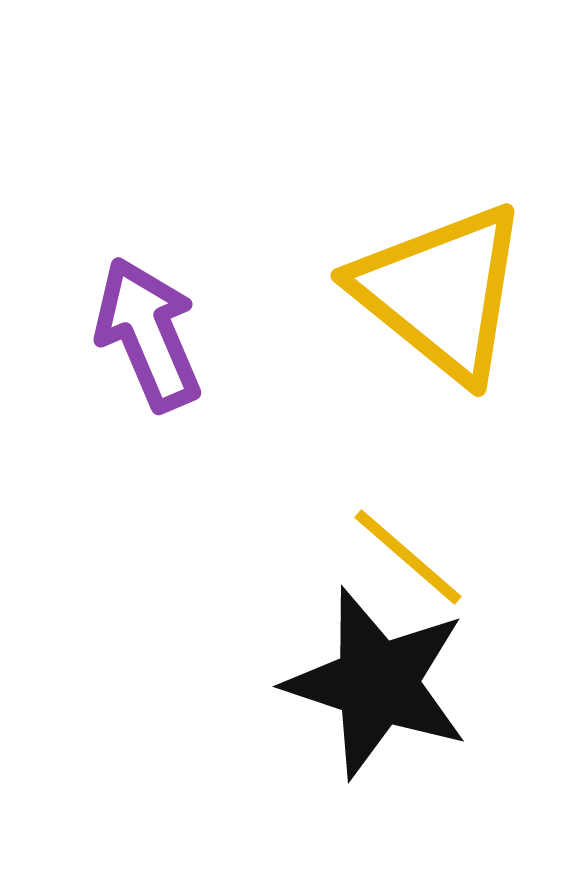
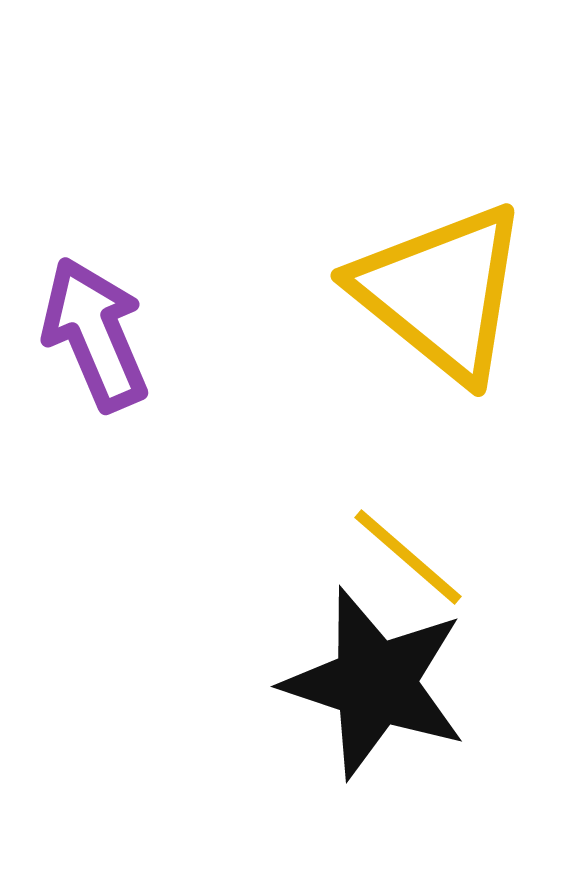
purple arrow: moved 53 px left
black star: moved 2 px left
